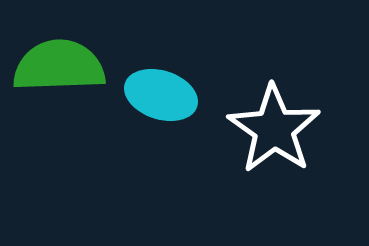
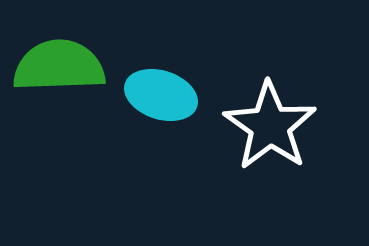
white star: moved 4 px left, 3 px up
